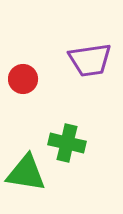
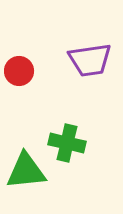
red circle: moved 4 px left, 8 px up
green triangle: moved 2 px up; rotated 15 degrees counterclockwise
